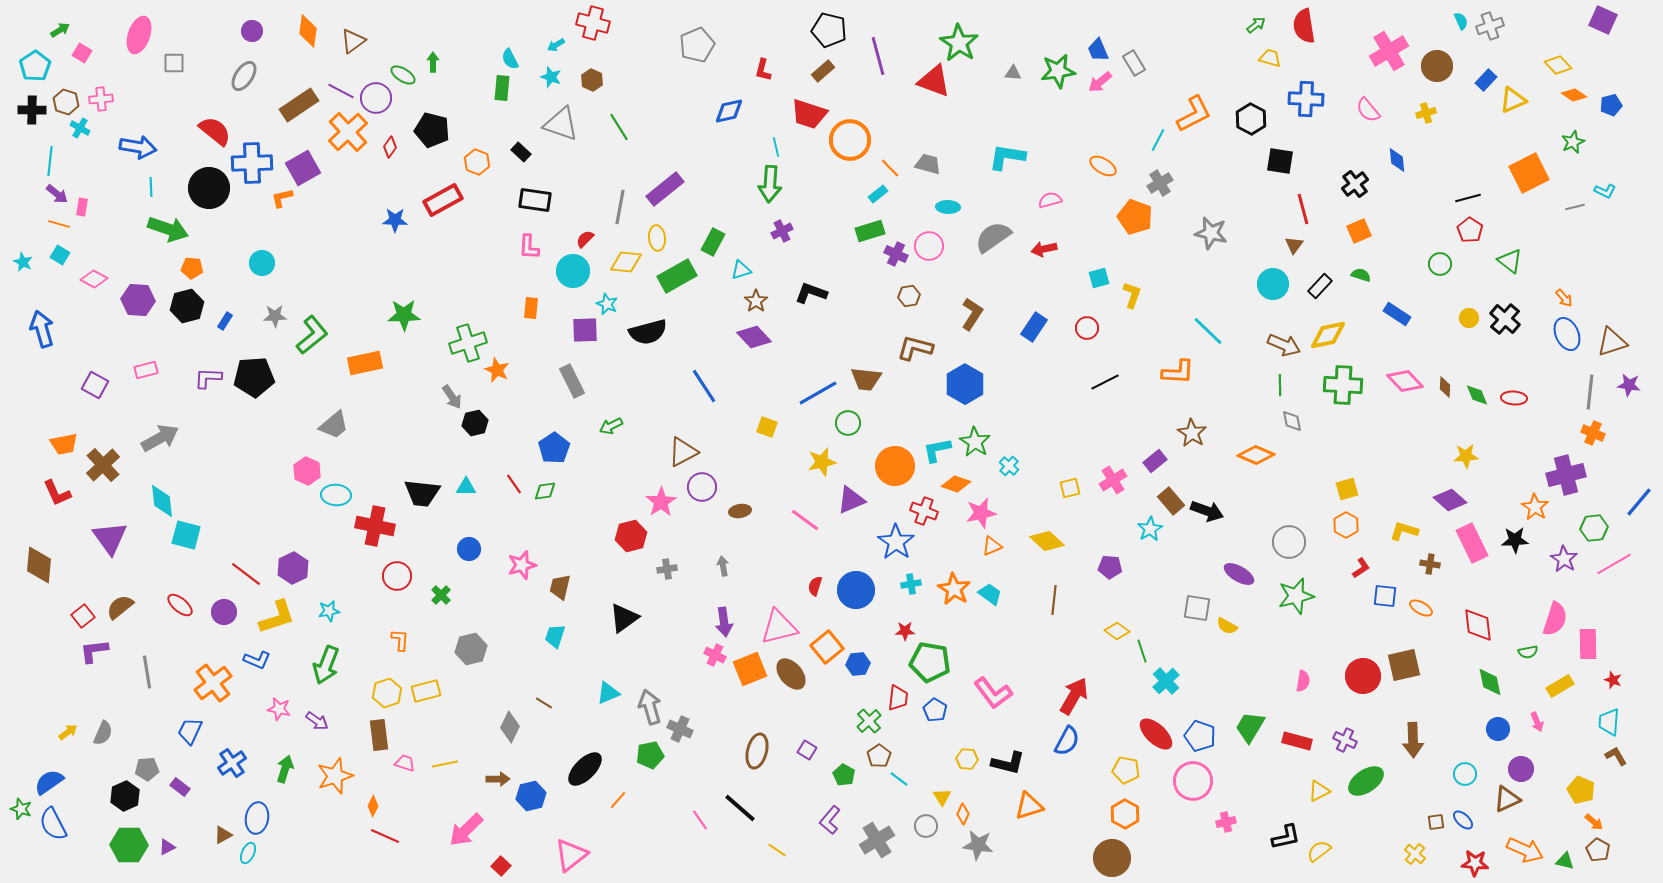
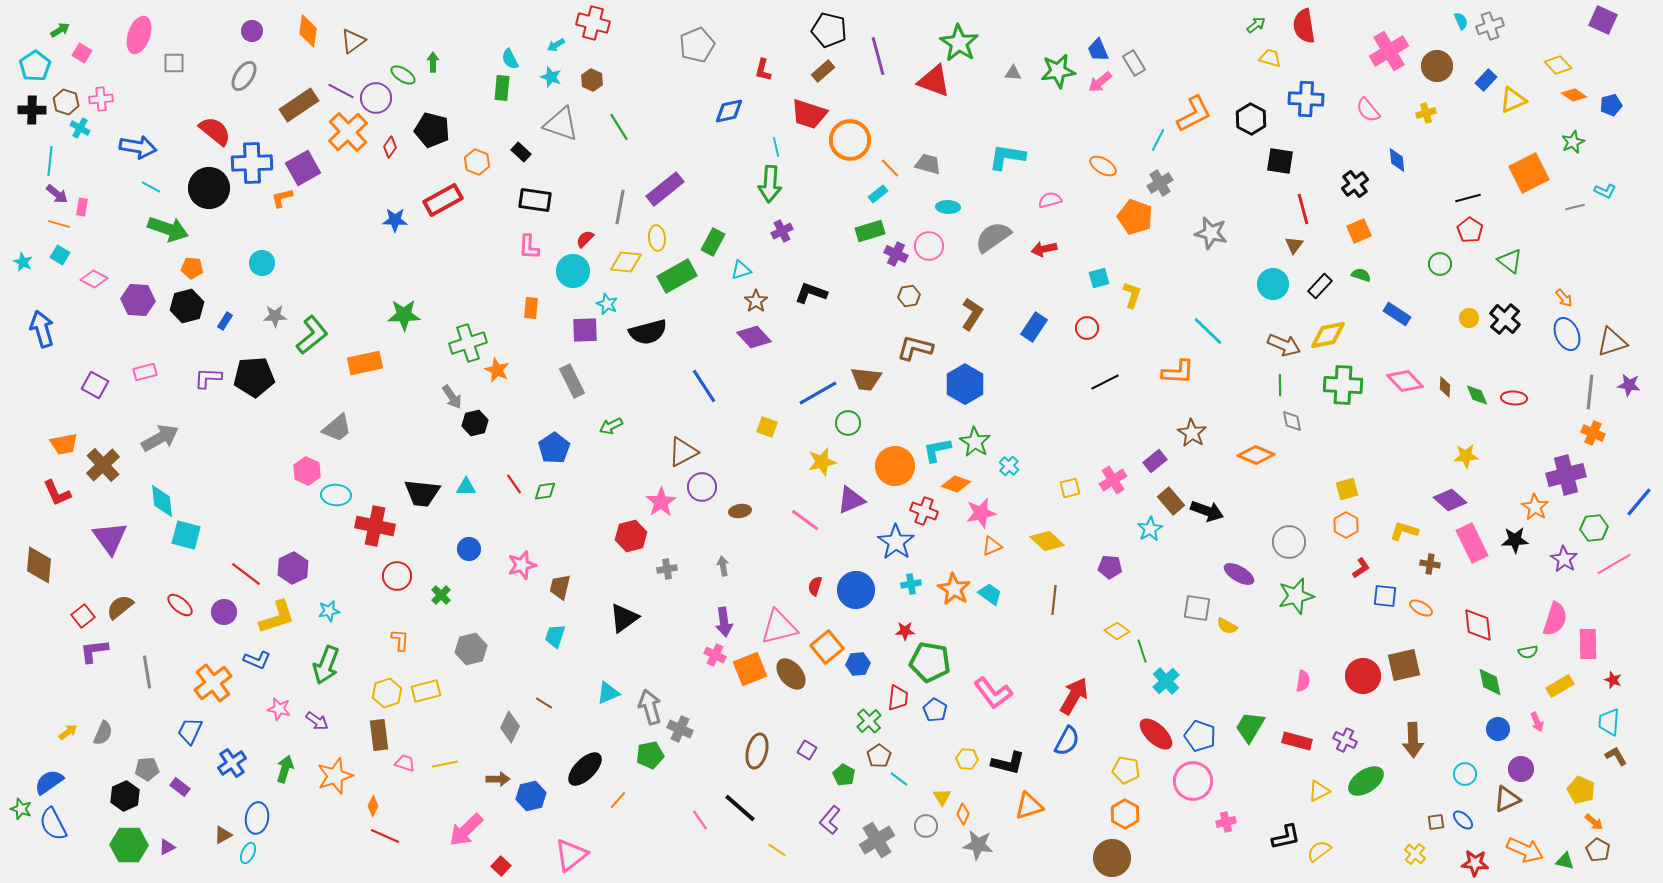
cyan line at (151, 187): rotated 60 degrees counterclockwise
pink rectangle at (146, 370): moved 1 px left, 2 px down
gray trapezoid at (334, 425): moved 3 px right, 3 px down
